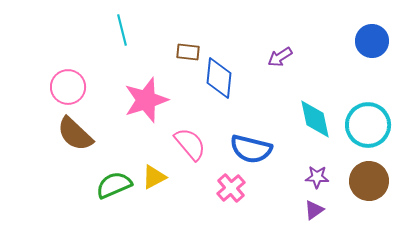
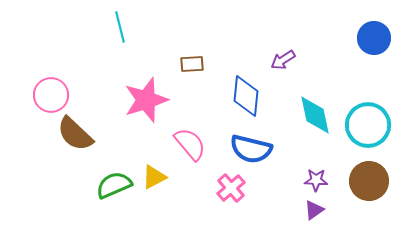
cyan line: moved 2 px left, 3 px up
blue circle: moved 2 px right, 3 px up
brown rectangle: moved 4 px right, 12 px down; rotated 10 degrees counterclockwise
purple arrow: moved 3 px right, 3 px down
blue diamond: moved 27 px right, 18 px down
pink circle: moved 17 px left, 8 px down
cyan diamond: moved 4 px up
purple star: moved 1 px left, 3 px down
